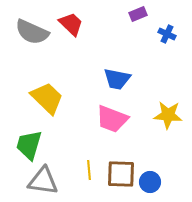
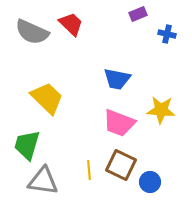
blue cross: rotated 12 degrees counterclockwise
yellow star: moved 7 px left, 5 px up
pink trapezoid: moved 7 px right, 4 px down
green trapezoid: moved 2 px left
brown square: moved 9 px up; rotated 24 degrees clockwise
